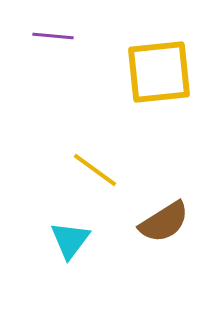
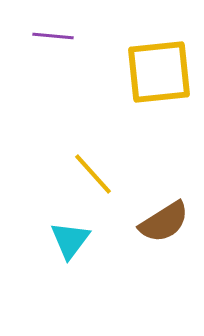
yellow line: moved 2 px left, 4 px down; rotated 12 degrees clockwise
